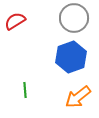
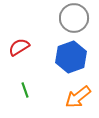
red semicircle: moved 4 px right, 26 px down
green line: rotated 14 degrees counterclockwise
